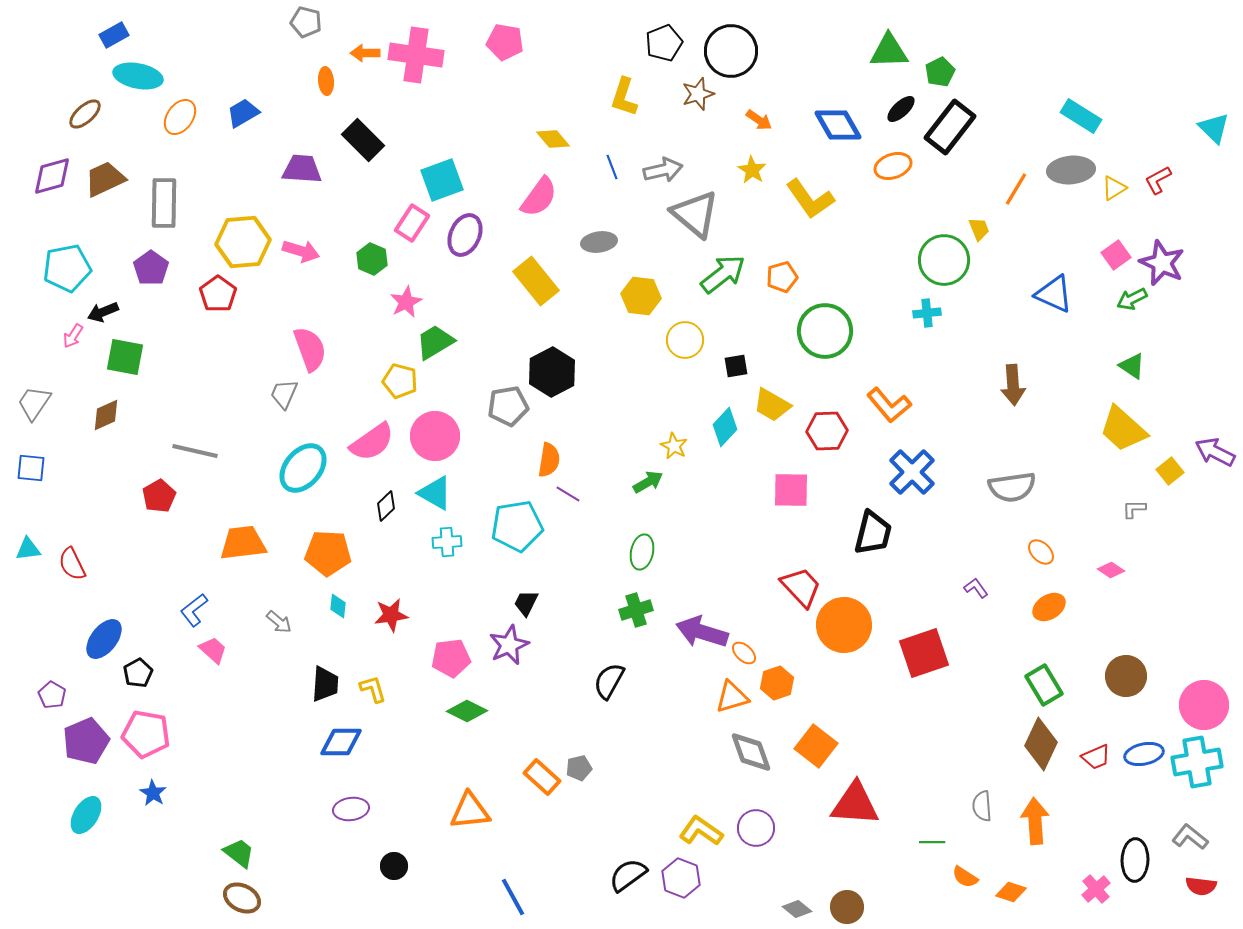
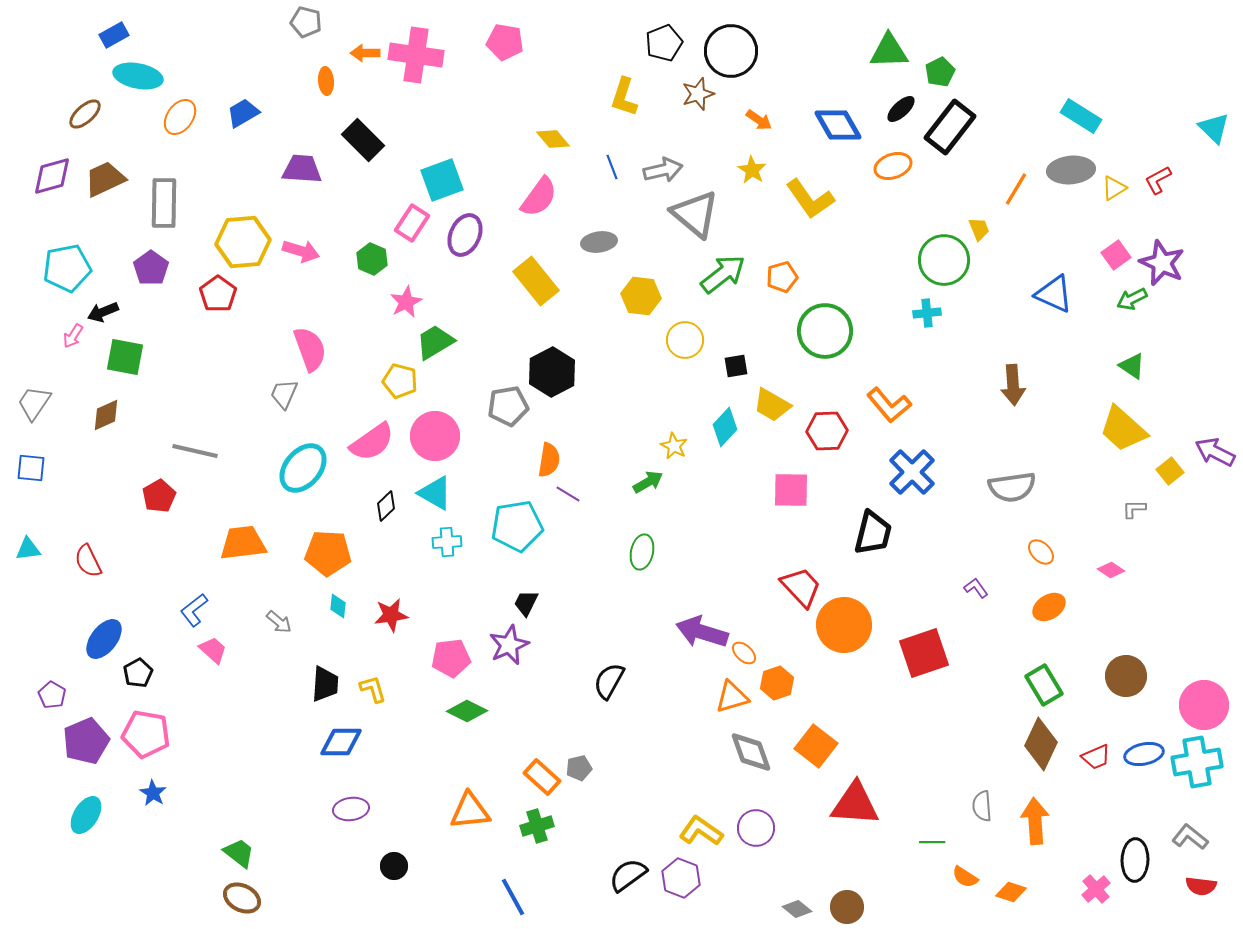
red semicircle at (72, 564): moved 16 px right, 3 px up
green cross at (636, 610): moved 99 px left, 216 px down
